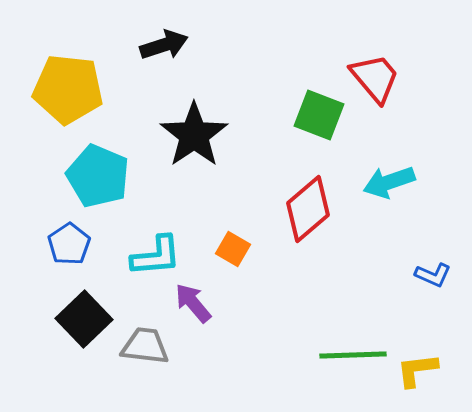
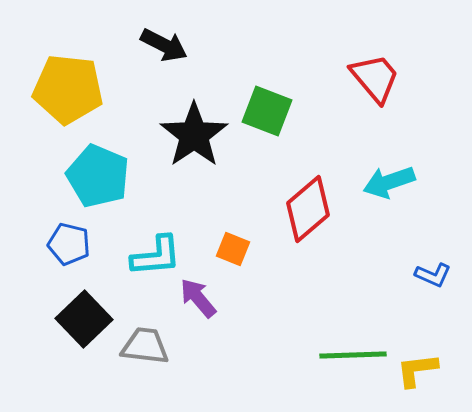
black arrow: rotated 45 degrees clockwise
green square: moved 52 px left, 4 px up
blue pentagon: rotated 24 degrees counterclockwise
orange square: rotated 8 degrees counterclockwise
purple arrow: moved 5 px right, 5 px up
